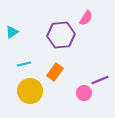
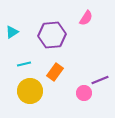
purple hexagon: moved 9 px left
